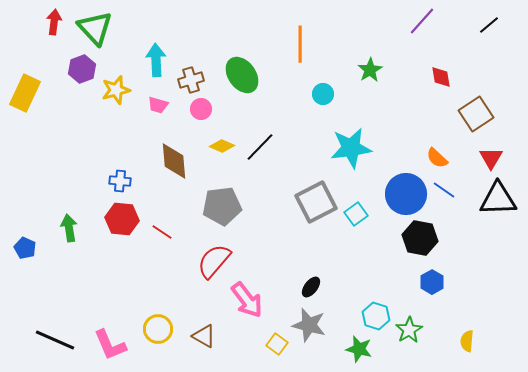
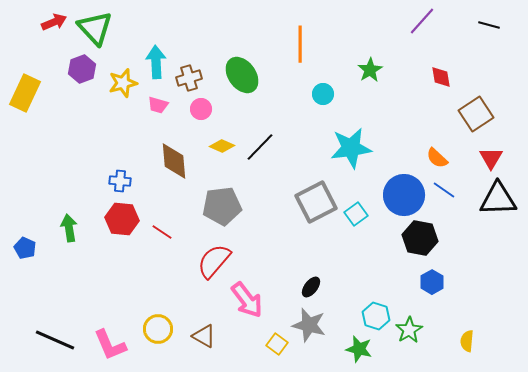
red arrow at (54, 22): rotated 60 degrees clockwise
black line at (489, 25): rotated 55 degrees clockwise
cyan arrow at (156, 60): moved 2 px down
brown cross at (191, 80): moved 2 px left, 2 px up
yellow star at (116, 90): moved 7 px right, 7 px up
blue circle at (406, 194): moved 2 px left, 1 px down
